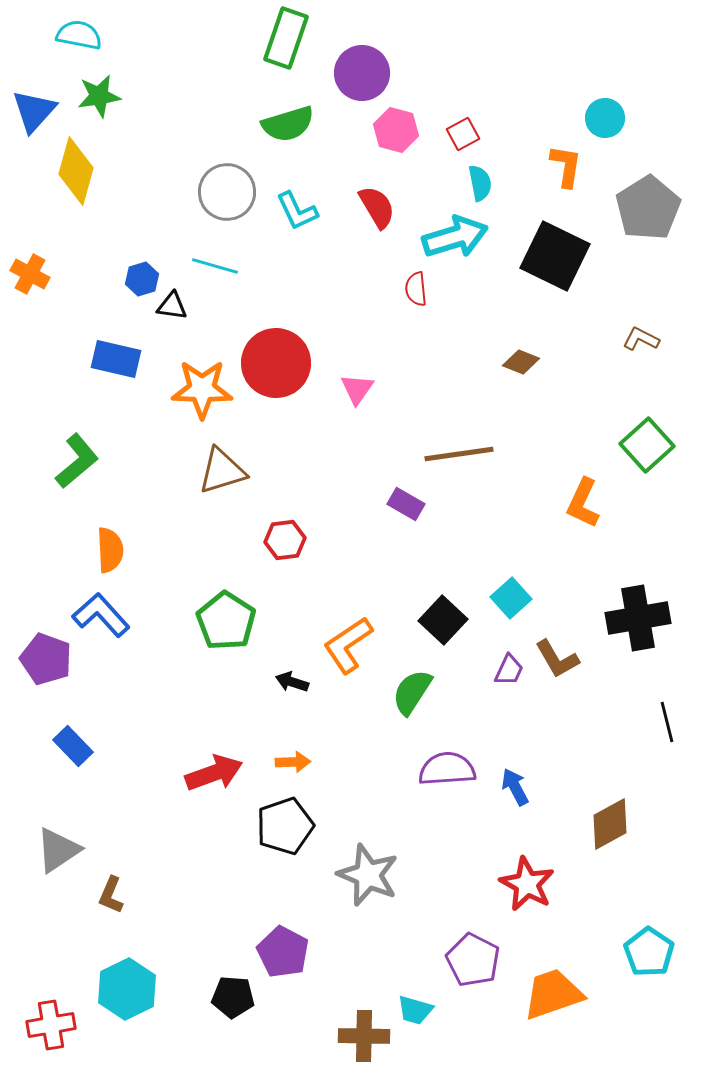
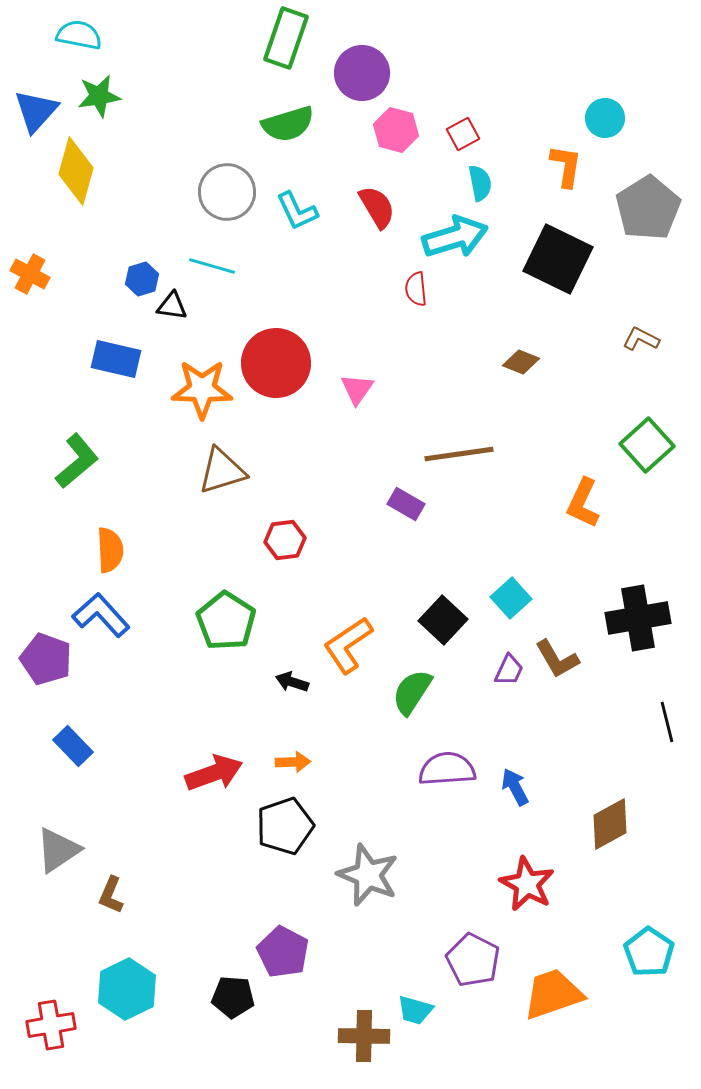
blue triangle at (34, 111): moved 2 px right
black square at (555, 256): moved 3 px right, 3 px down
cyan line at (215, 266): moved 3 px left
